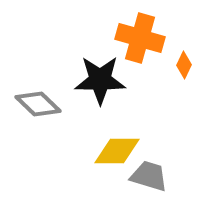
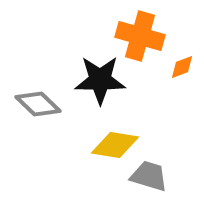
orange cross: moved 2 px up
orange diamond: moved 2 px left, 2 px down; rotated 44 degrees clockwise
yellow diamond: moved 2 px left, 6 px up; rotated 9 degrees clockwise
